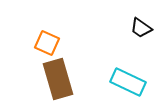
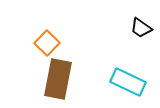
orange square: rotated 20 degrees clockwise
brown rectangle: rotated 27 degrees clockwise
